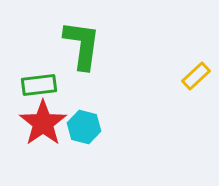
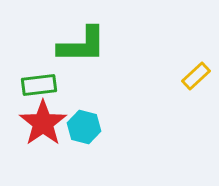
green L-shape: rotated 82 degrees clockwise
